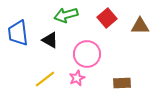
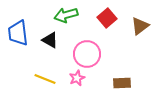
brown triangle: rotated 36 degrees counterclockwise
yellow line: rotated 60 degrees clockwise
